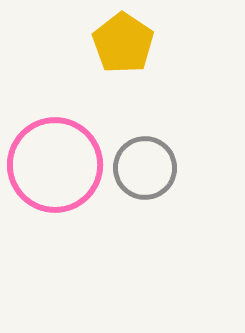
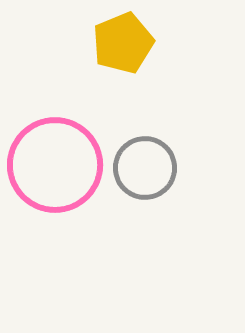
yellow pentagon: rotated 16 degrees clockwise
